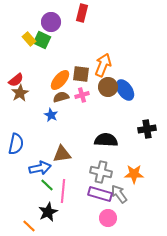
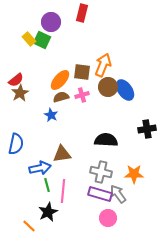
brown square: moved 1 px right, 2 px up
green line: rotated 32 degrees clockwise
gray arrow: moved 1 px left
